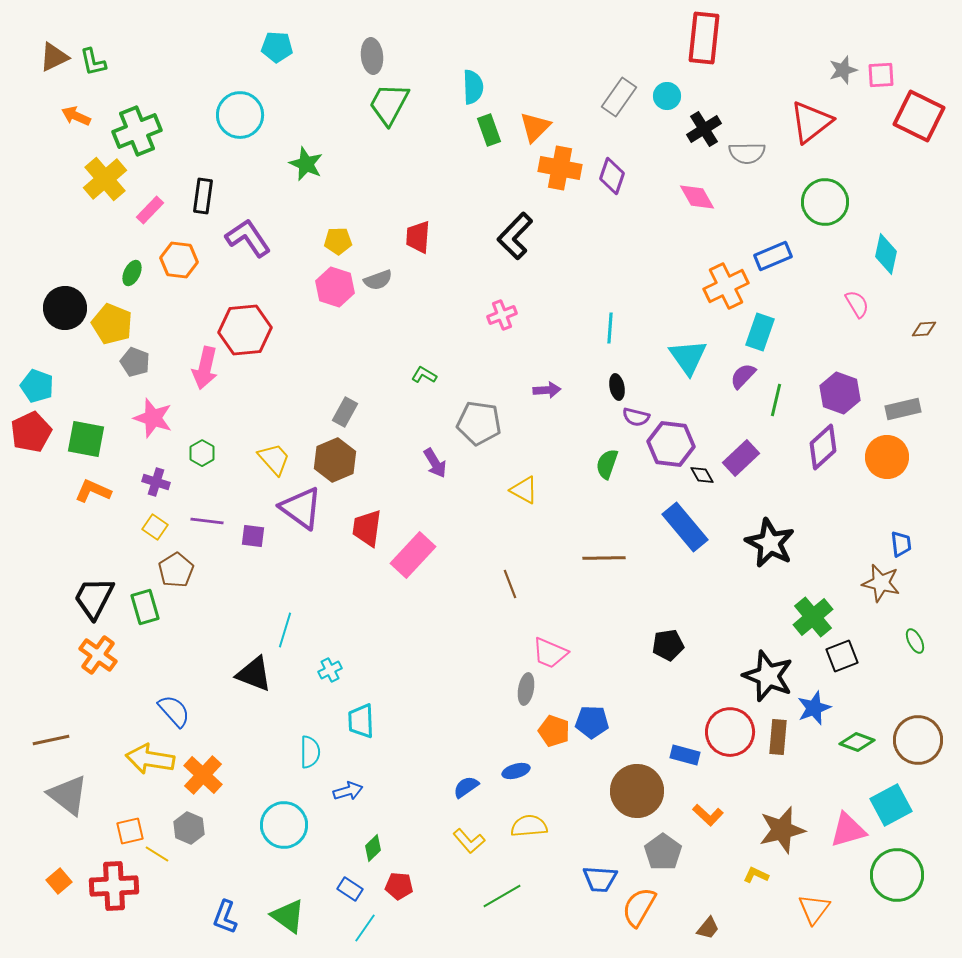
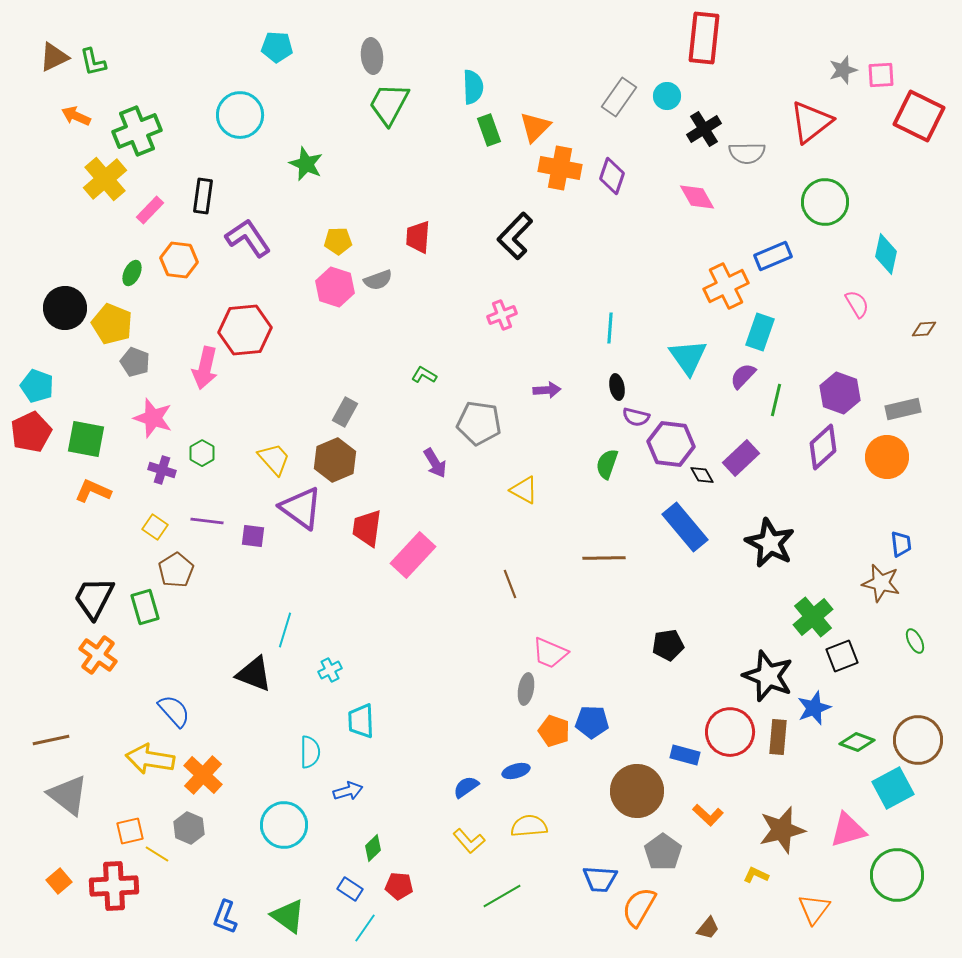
purple cross at (156, 482): moved 6 px right, 12 px up
cyan square at (891, 805): moved 2 px right, 17 px up
